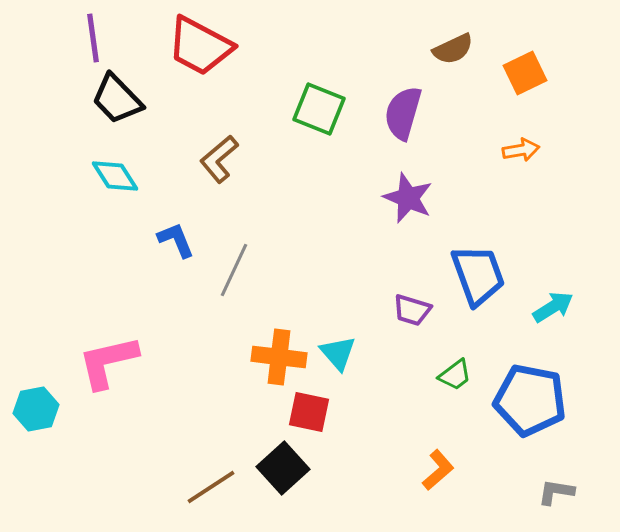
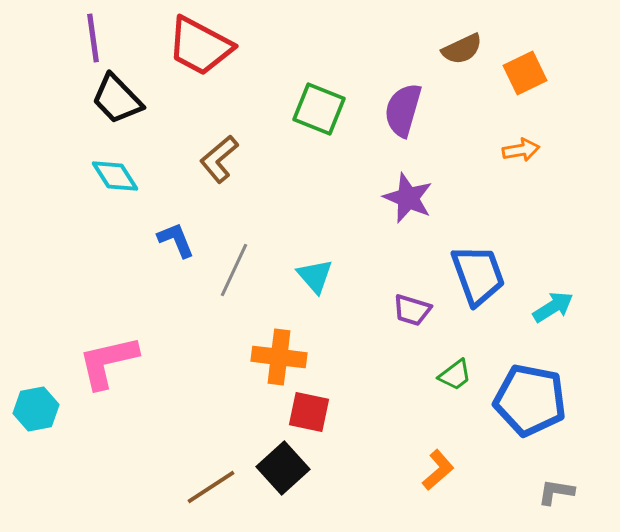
brown semicircle: moved 9 px right
purple semicircle: moved 3 px up
cyan triangle: moved 23 px left, 77 px up
